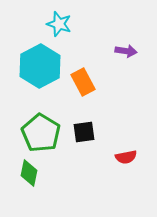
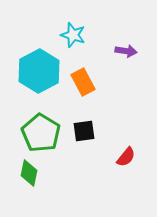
cyan star: moved 14 px right, 11 px down
cyan hexagon: moved 1 px left, 5 px down
black square: moved 1 px up
red semicircle: rotated 40 degrees counterclockwise
